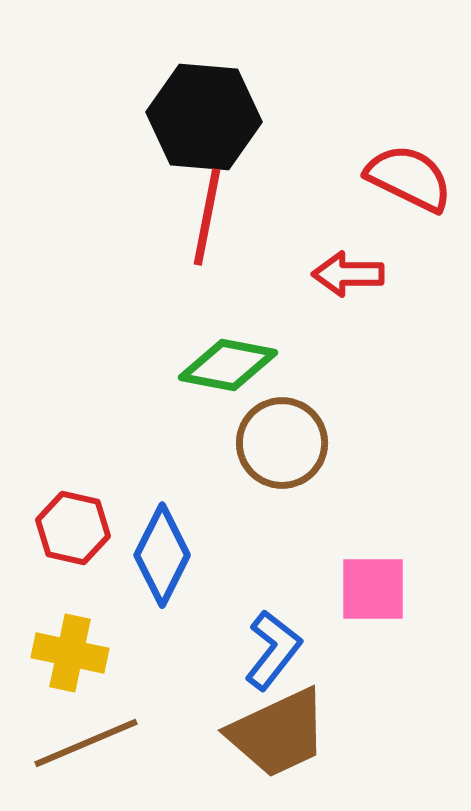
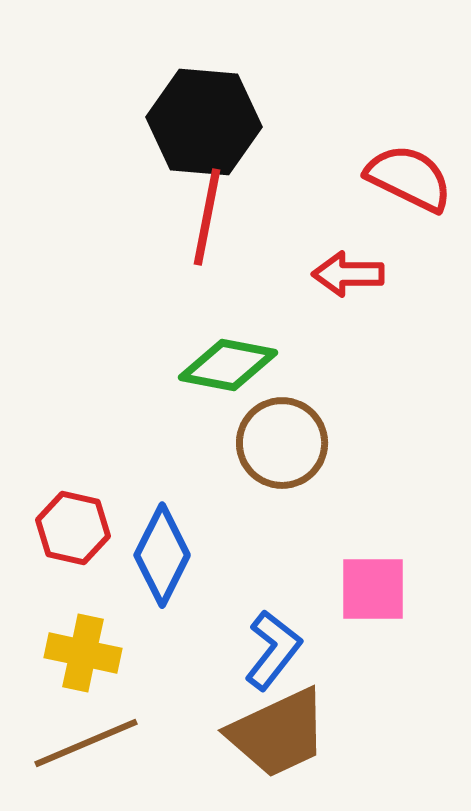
black hexagon: moved 5 px down
yellow cross: moved 13 px right
